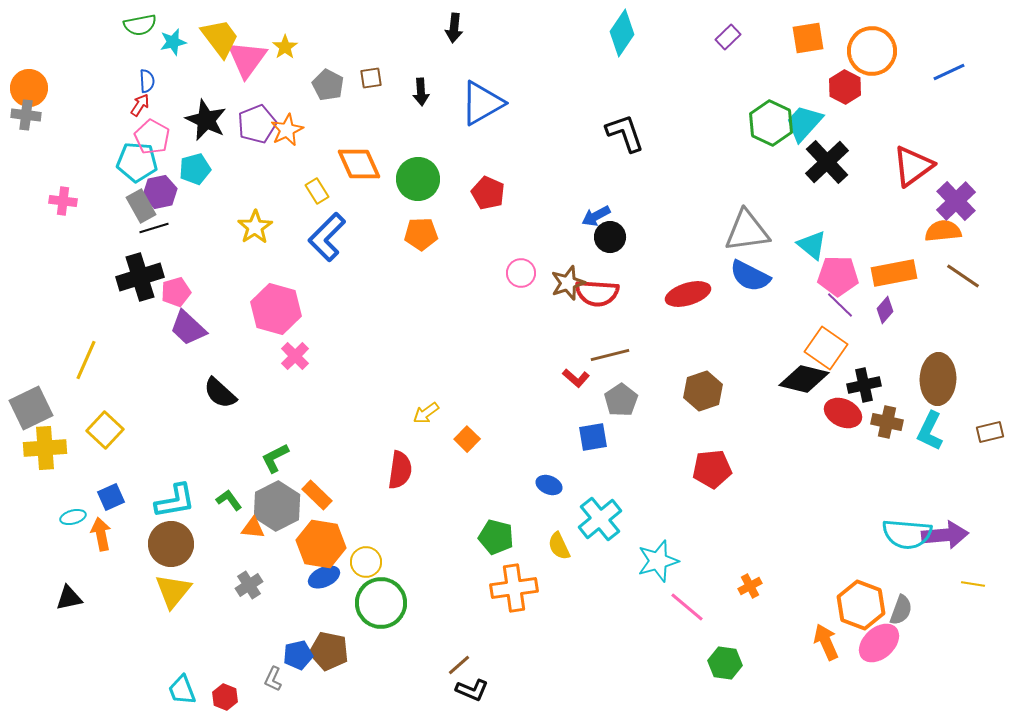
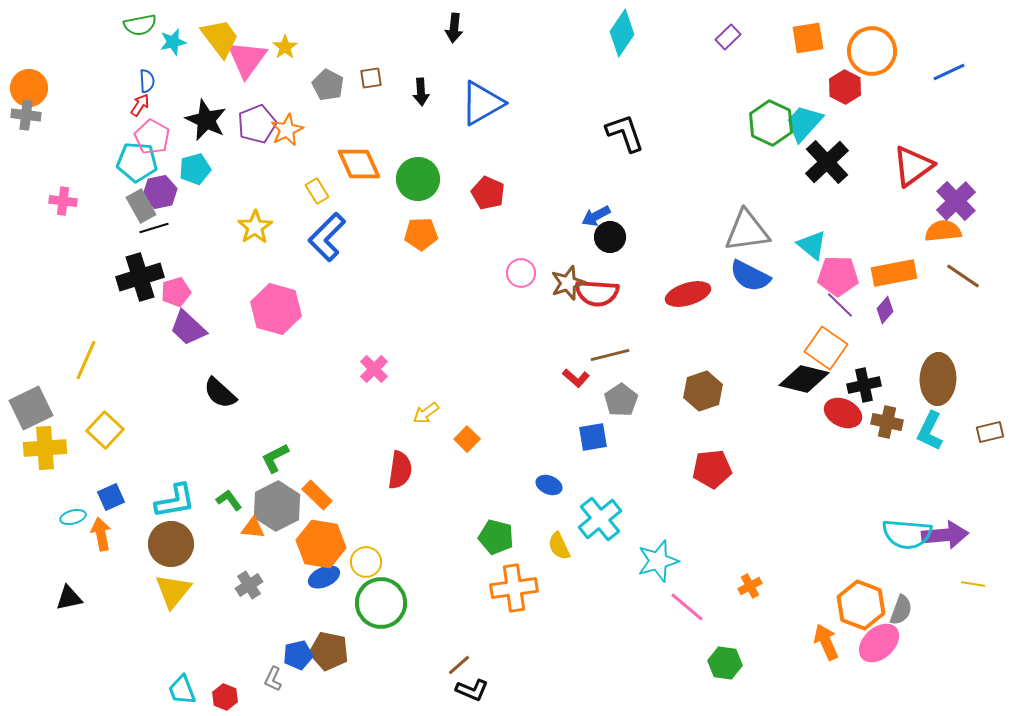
pink cross at (295, 356): moved 79 px right, 13 px down
